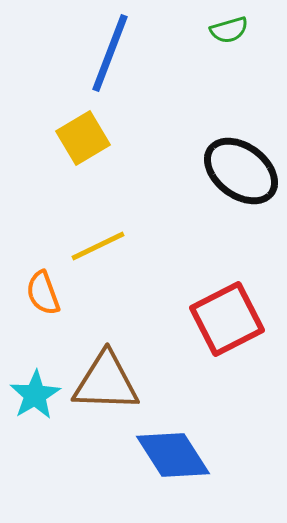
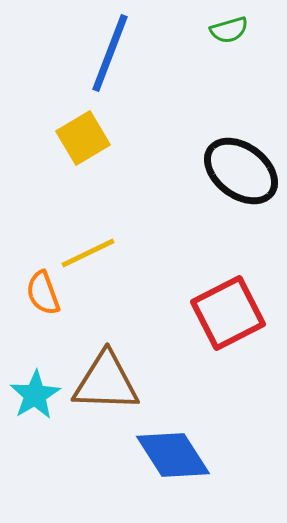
yellow line: moved 10 px left, 7 px down
red square: moved 1 px right, 6 px up
